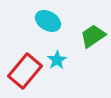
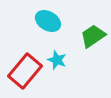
cyan star: rotated 18 degrees counterclockwise
